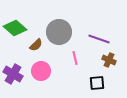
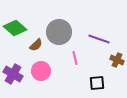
brown cross: moved 8 px right
